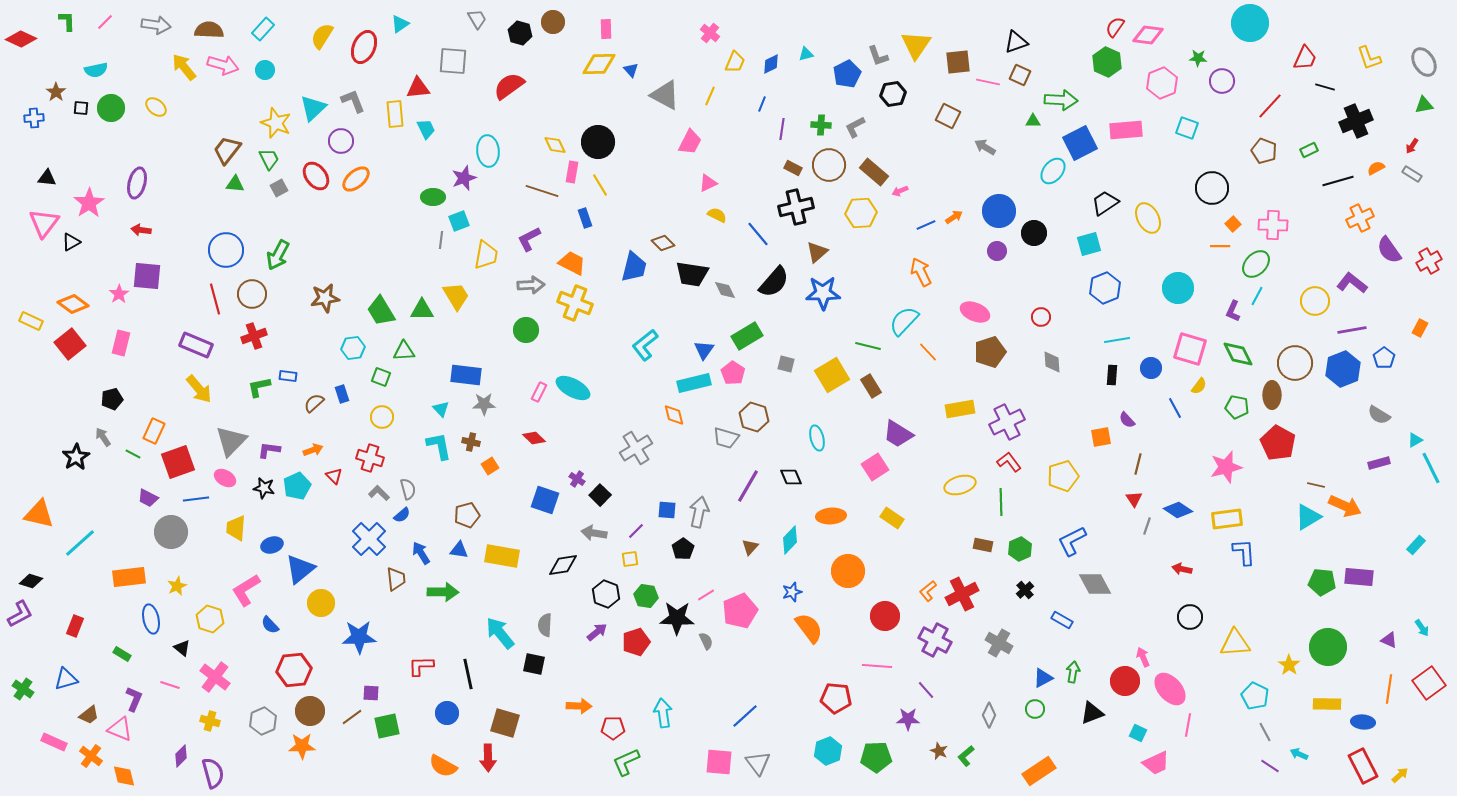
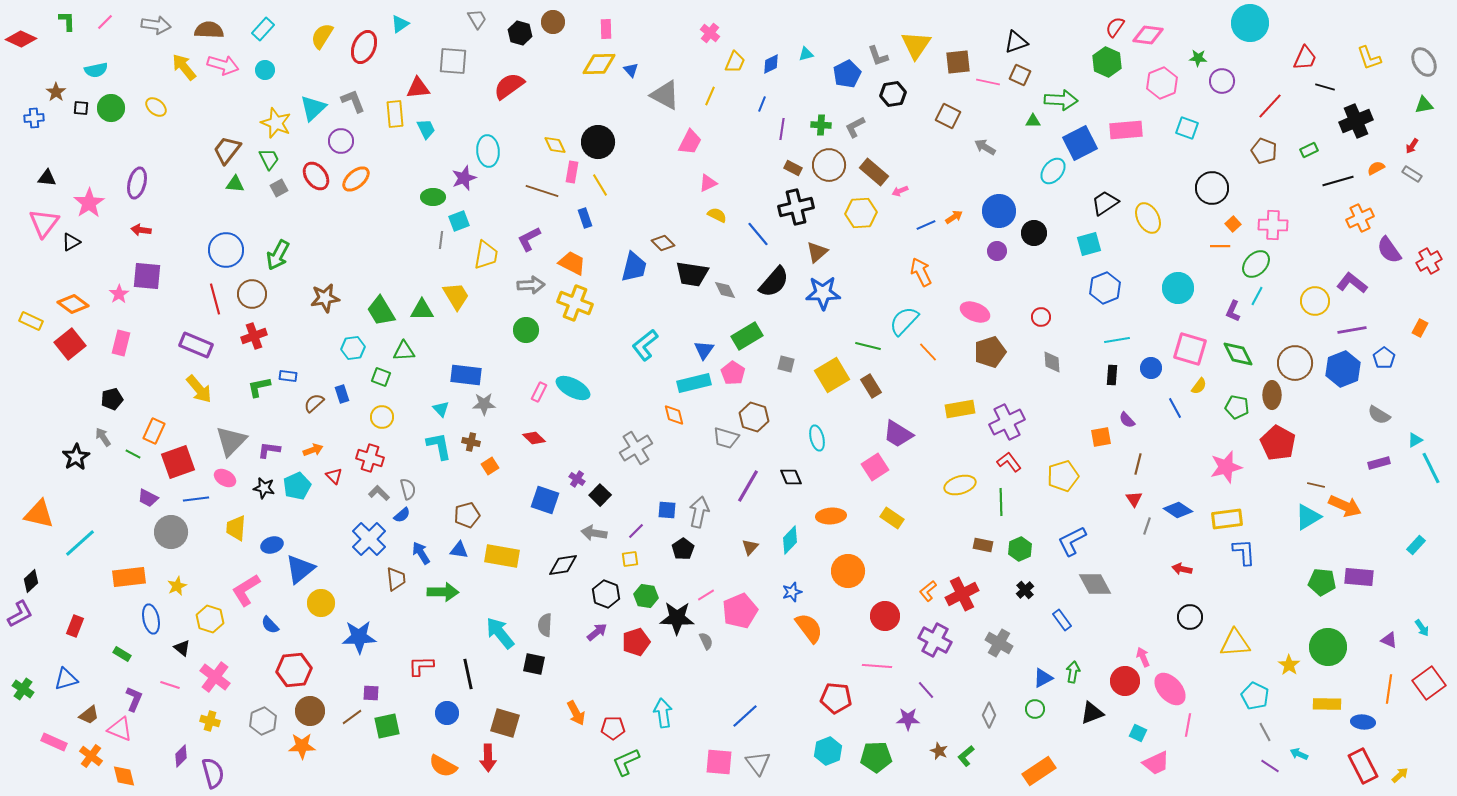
black diamond at (31, 581): rotated 60 degrees counterclockwise
blue rectangle at (1062, 620): rotated 25 degrees clockwise
orange arrow at (579, 706): moved 3 px left, 7 px down; rotated 60 degrees clockwise
